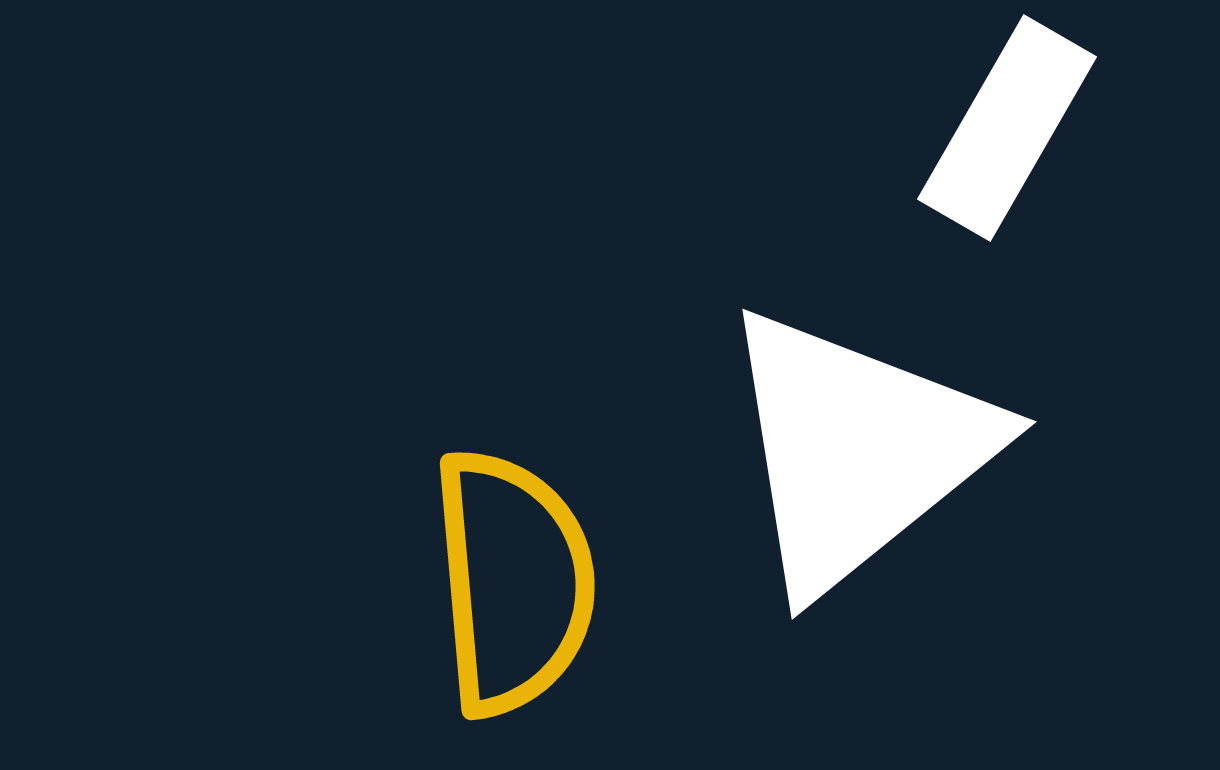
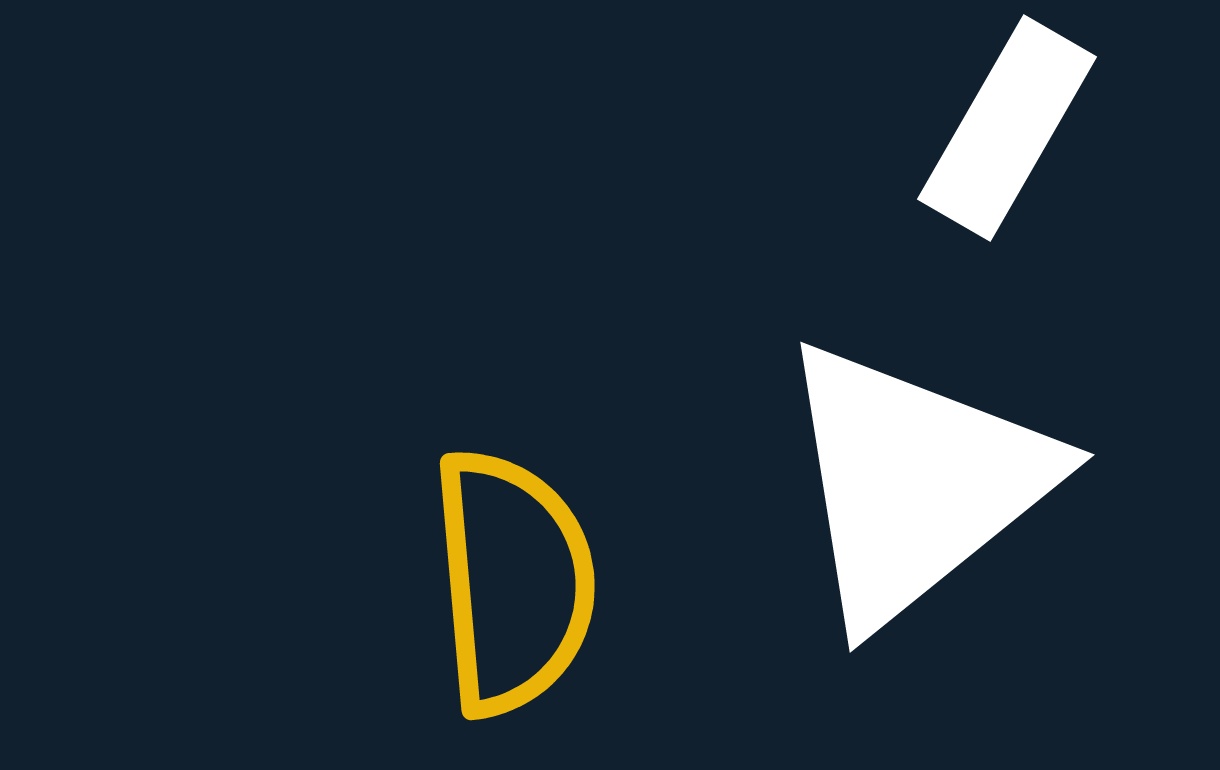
white triangle: moved 58 px right, 33 px down
